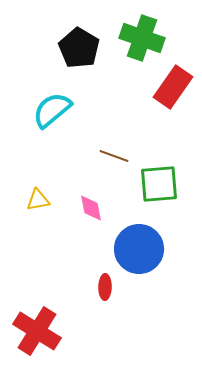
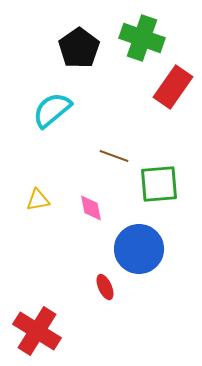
black pentagon: rotated 6 degrees clockwise
red ellipse: rotated 25 degrees counterclockwise
